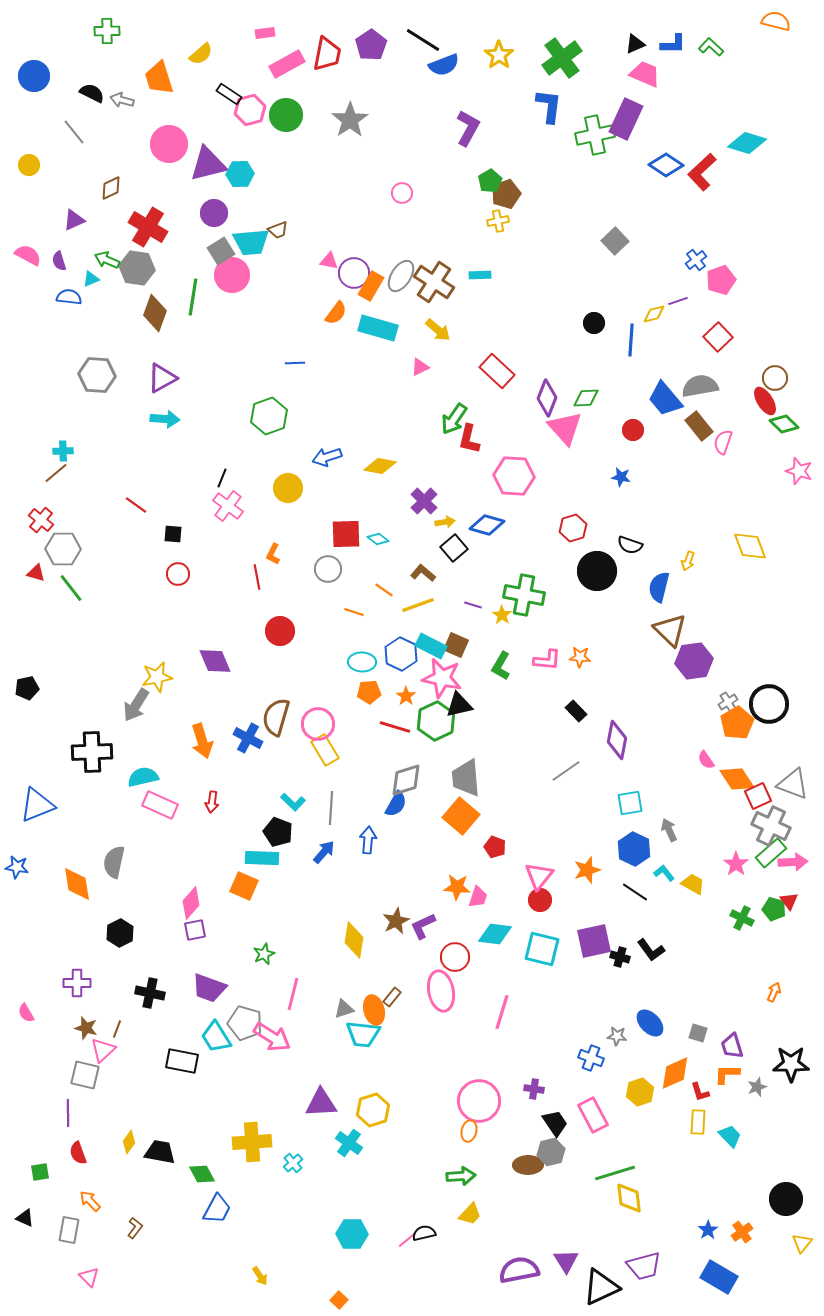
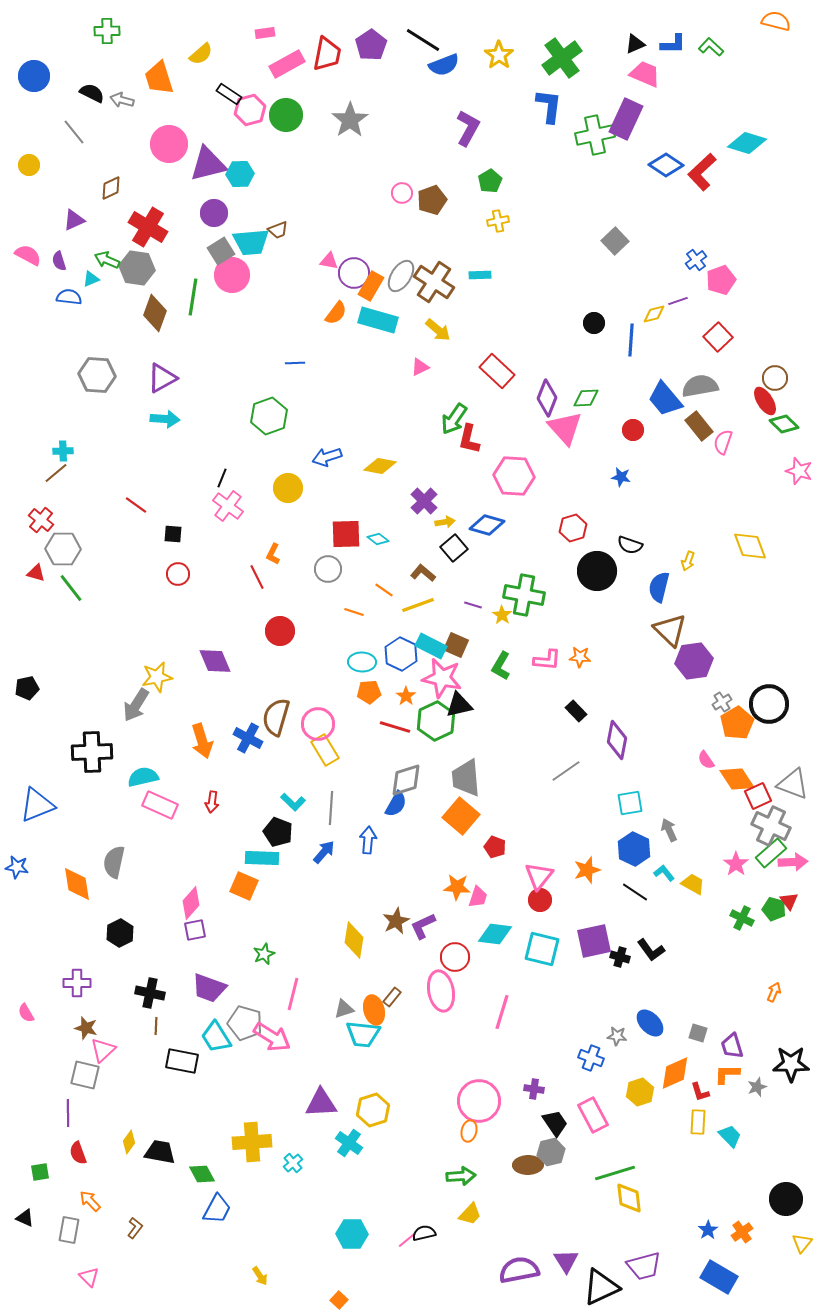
brown pentagon at (506, 194): moved 74 px left, 6 px down
cyan rectangle at (378, 328): moved 8 px up
red line at (257, 577): rotated 15 degrees counterclockwise
gray cross at (728, 702): moved 6 px left
brown line at (117, 1029): moved 39 px right, 3 px up; rotated 18 degrees counterclockwise
